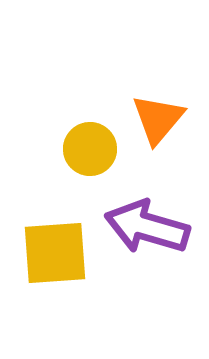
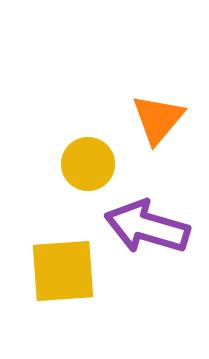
yellow circle: moved 2 px left, 15 px down
yellow square: moved 8 px right, 18 px down
